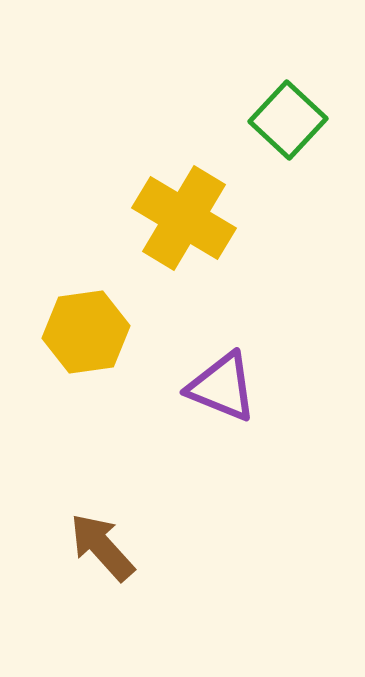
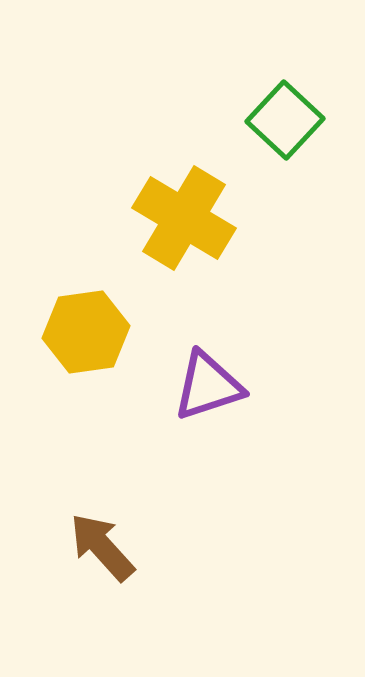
green square: moved 3 px left
purple triangle: moved 14 px left, 1 px up; rotated 40 degrees counterclockwise
